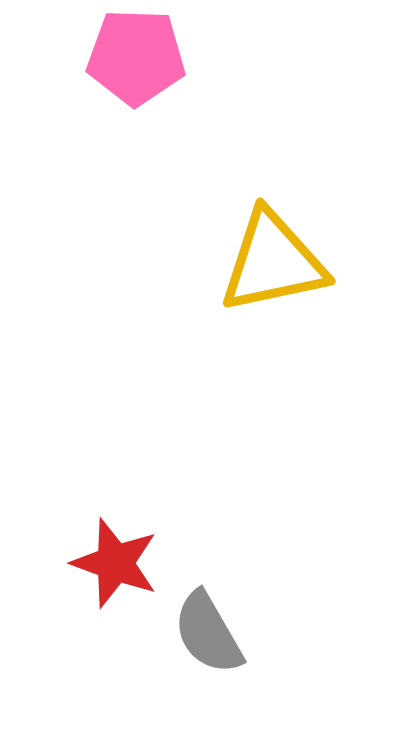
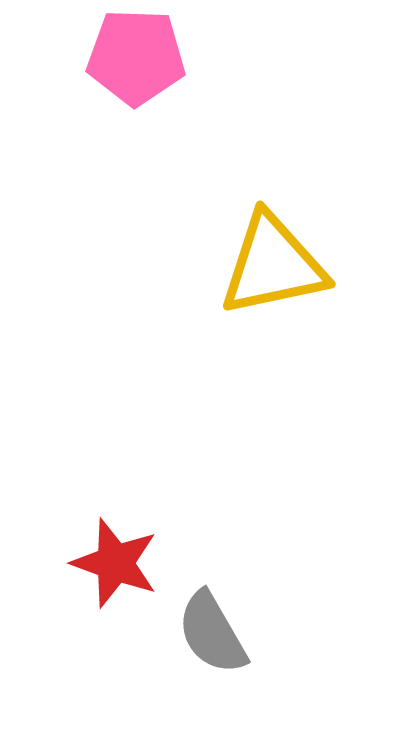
yellow triangle: moved 3 px down
gray semicircle: moved 4 px right
